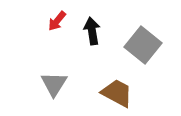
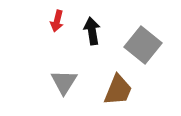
red arrow: rotated 25 degrees counterclockwise
gray triangle: moved 10 px right, 2 px up
brown trapezoid: moved 1 px right, 3 px up; rotated 84 degrees clockwise
